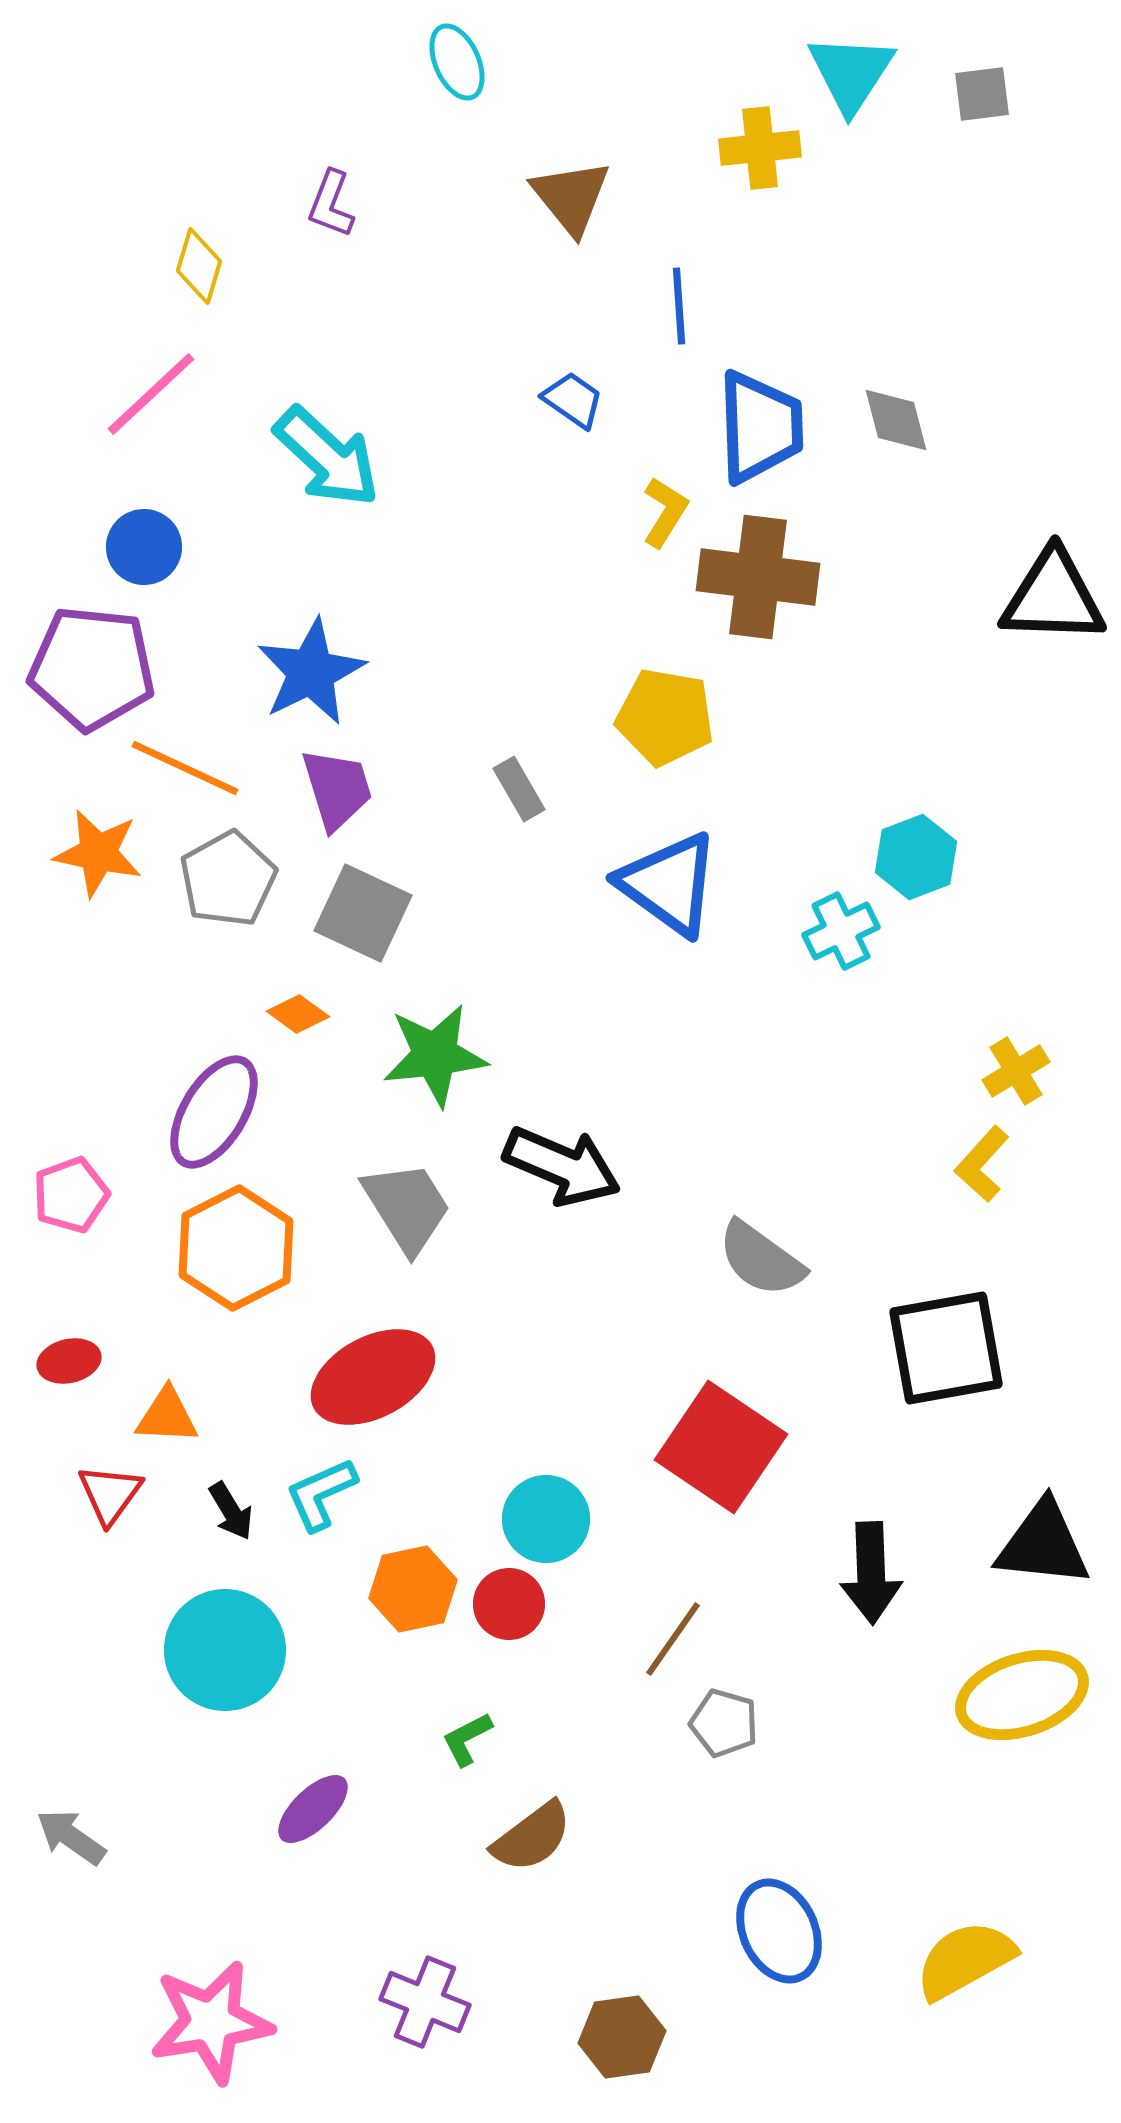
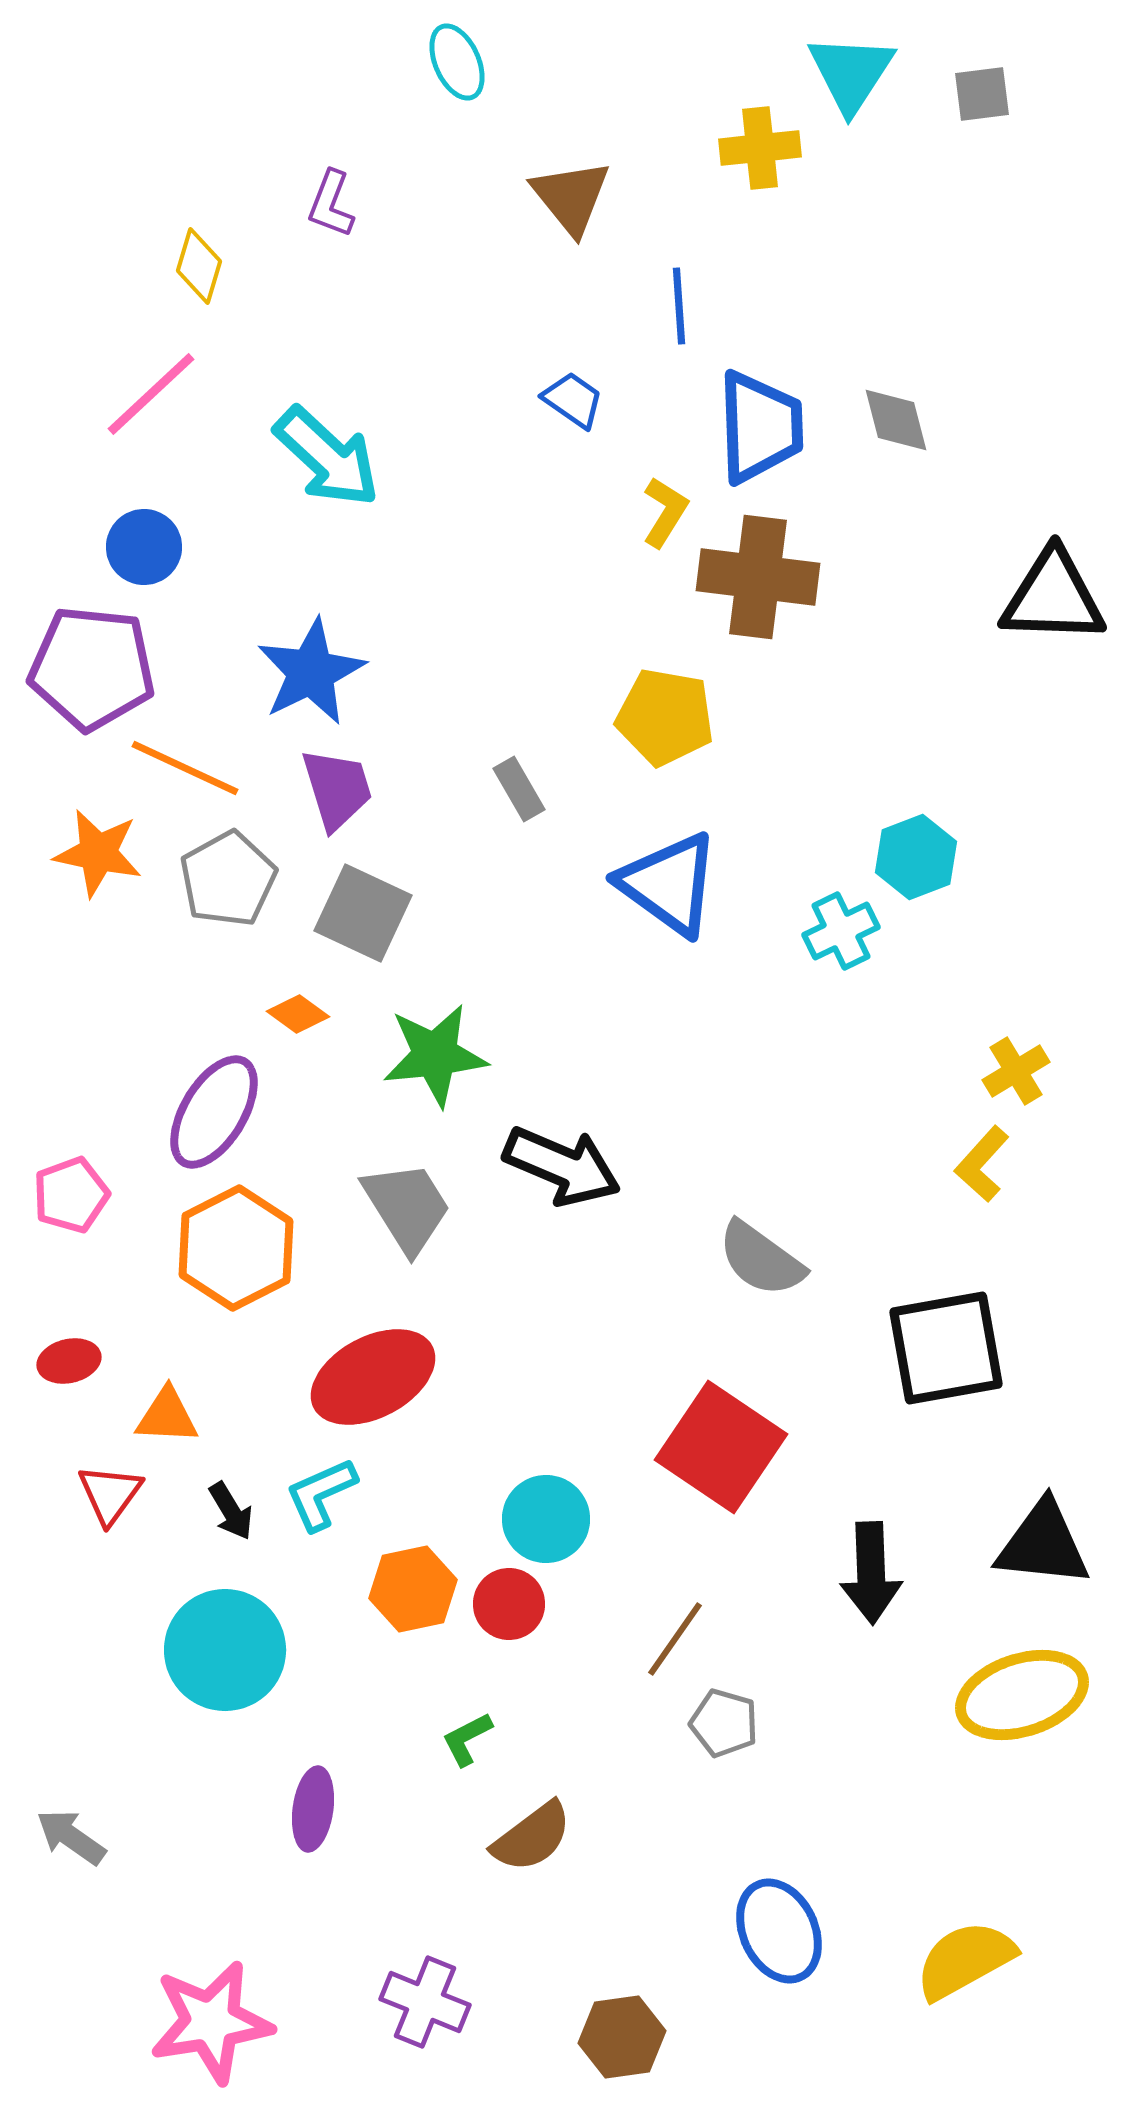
brown line at (673, 1639): moved 2 px right
purple ellipse at (313, 1809): rotated 38 degrees counterclockwise
